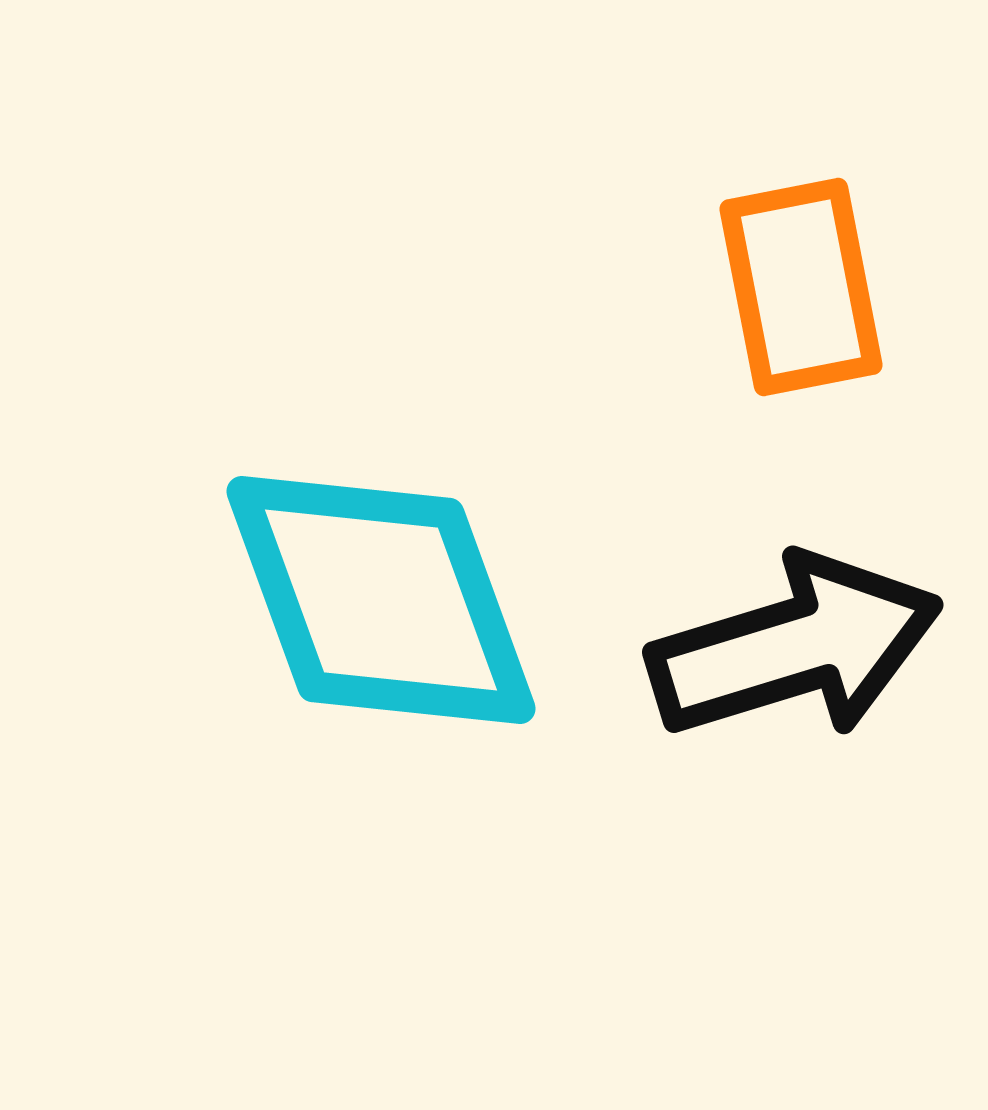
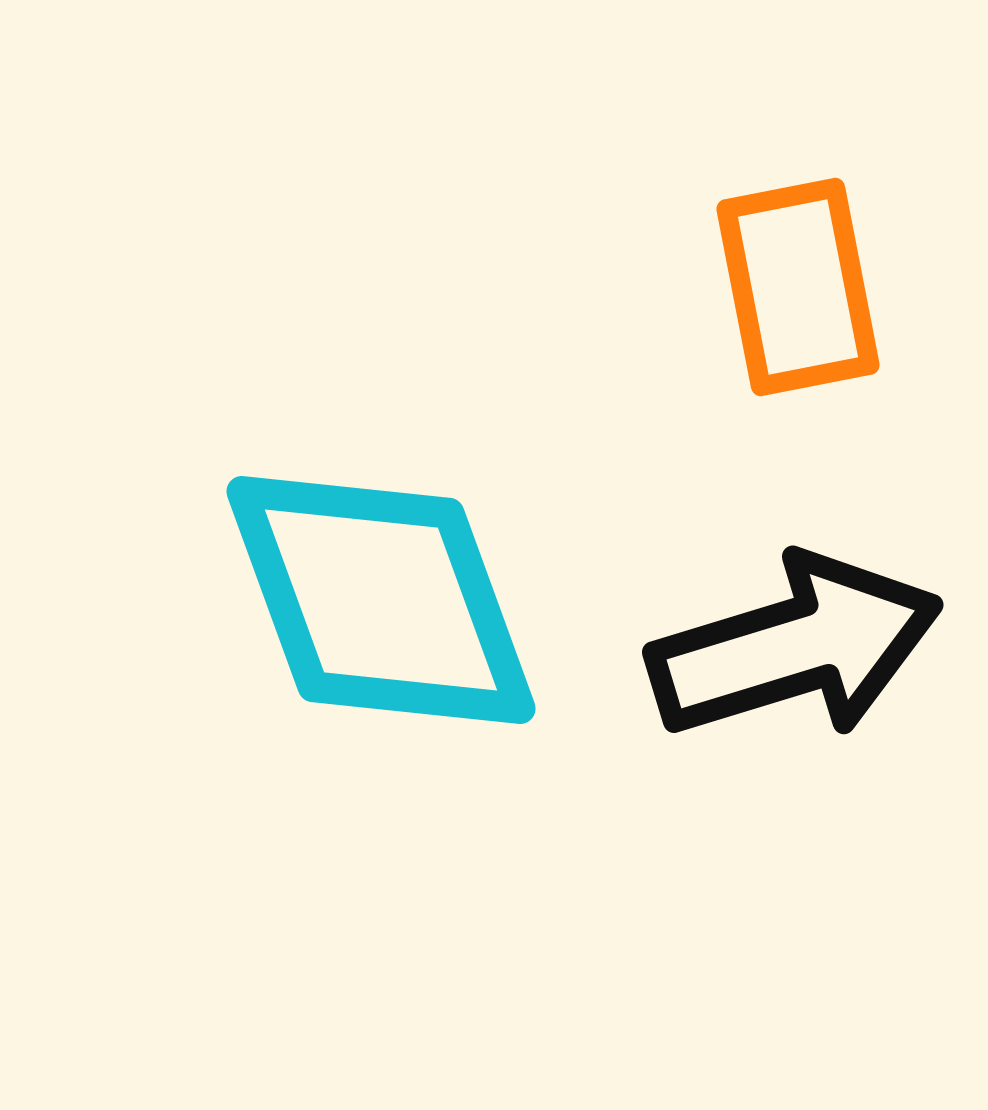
orange rectangle: moved 3 px left
